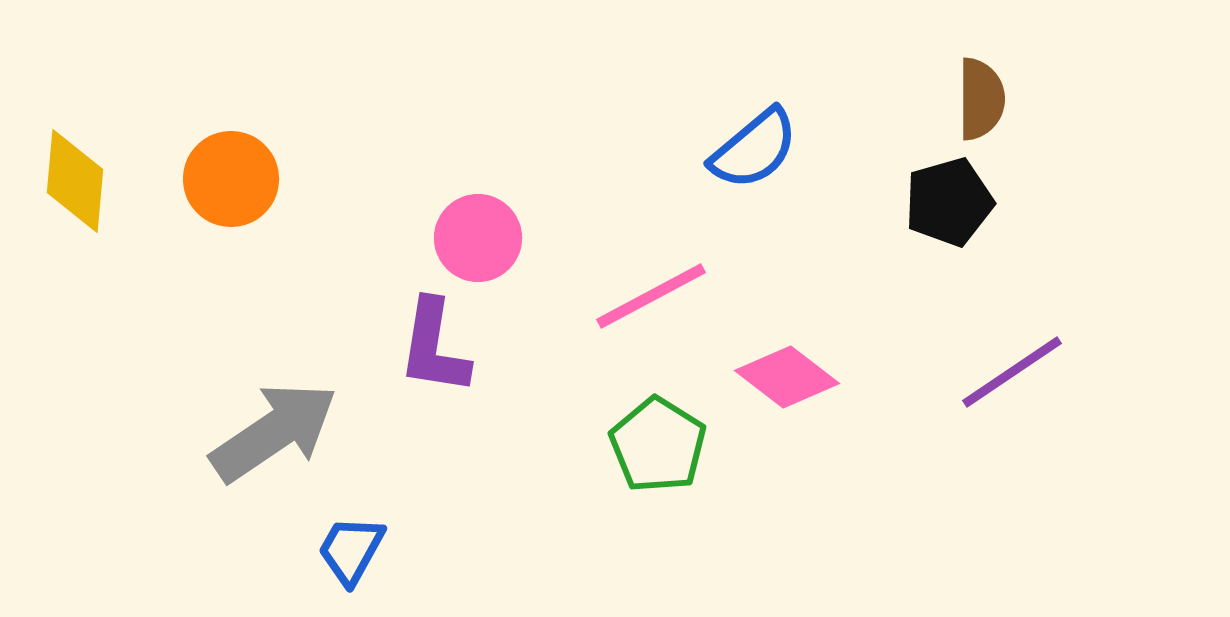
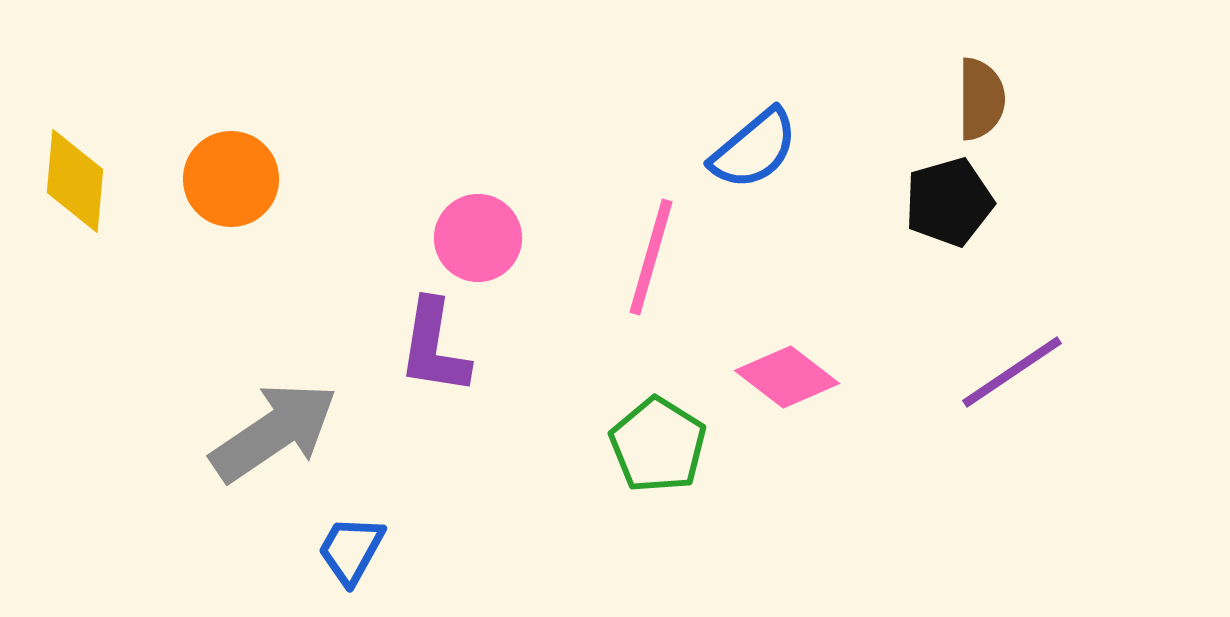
pink line: moved 39 px up; rotated 46 degrees counterclockwise
